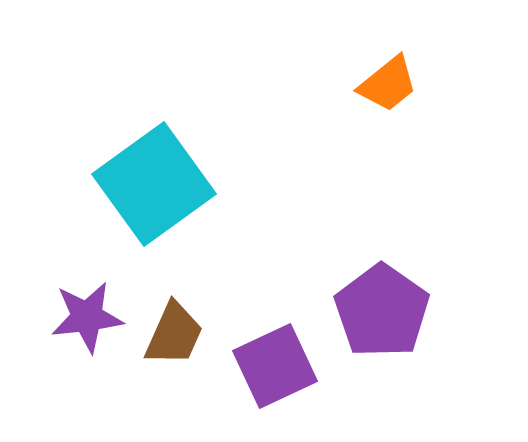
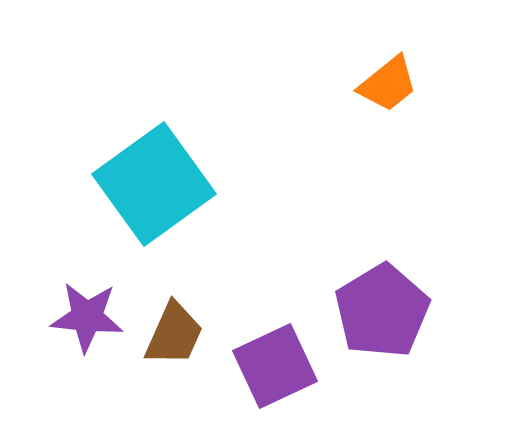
purple pentagon: rotated 6 degrees clockwise
purple star: rotated 12 degrees clockwise
